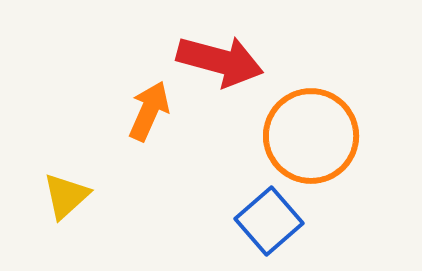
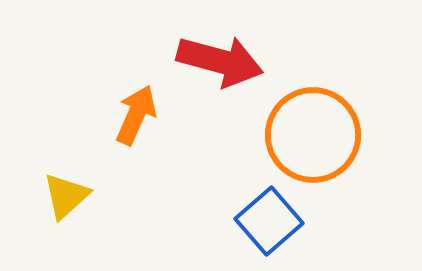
orange arrow: moved 13 px left, 4 px down
orange circle: moved 2 px right, 1 px up
